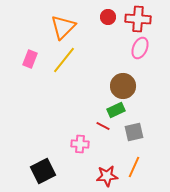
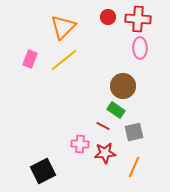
pink ellipse: rotated 25 degrees counterclockwise
yellow line: rotated 12 degrees clockwise
green rectangle: rotated 60 degrees clockwise
red star: moved 2 px left, 23 px up
